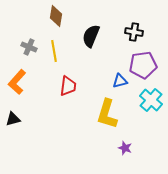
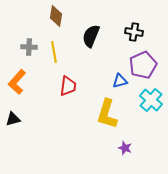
gray cross: rotated 21 degrees counterclockwise
yellow line: moved 1 px down
purple pentagon: rotated 16 degrees counterclockwise
